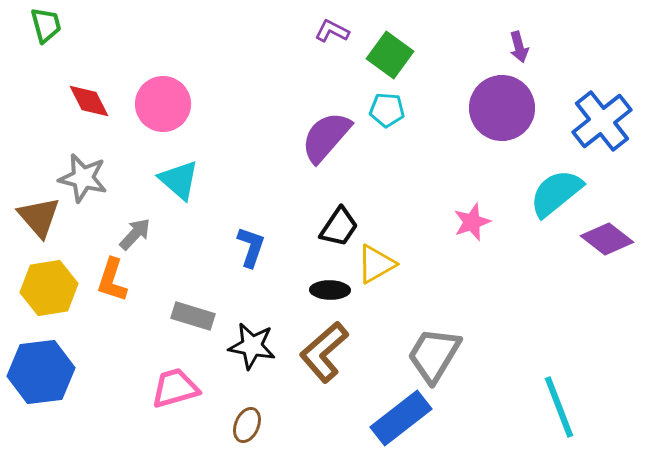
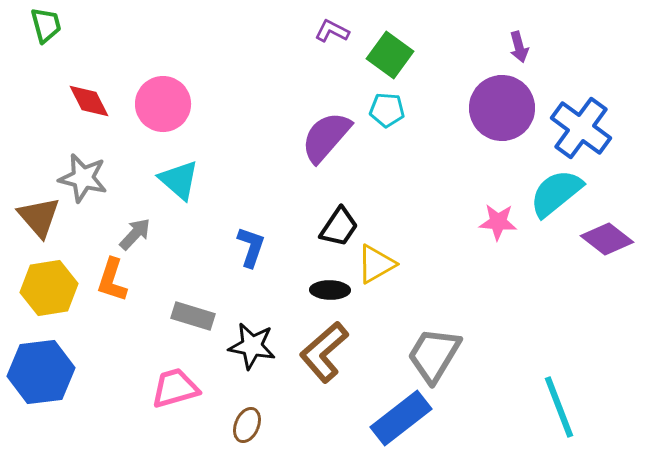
blue cross: moved 21 px left, 7 px down; rotated 16 degrees counterclockwise
pink star: moved 26 px right; rotated 24 degrees clockwise
